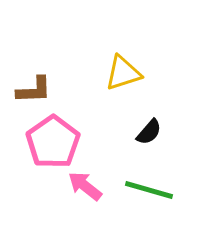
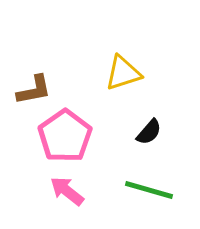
brown L-shape: rotated 9 degrees counterclockwise
pink pentagon: moved 12 px right, 6 px up
pink arrow: moved 18 px left, 5 px down
